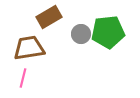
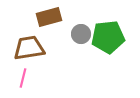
brown rectangle: rotated 15 degrees clockwise
green pentagon: moved 5 px down
